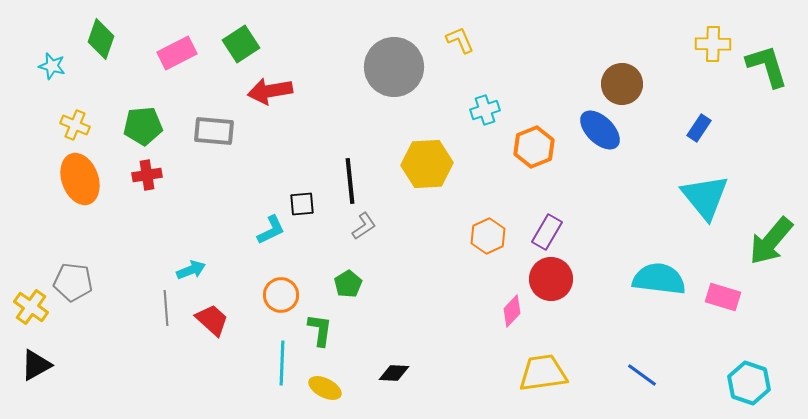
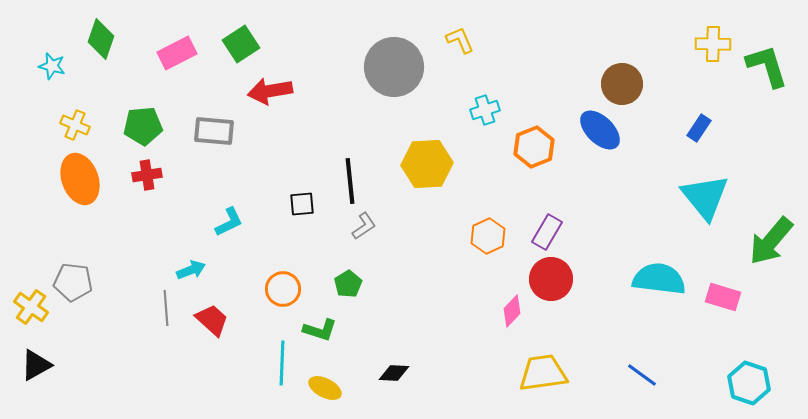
cyan L-shape at (271, 230): moved 42 px left, 8 px up
orange circle at (281, 295): moved 2 px right, 6 px up
green L-shape at (320, 330): rotated 100 degrees clockwise
